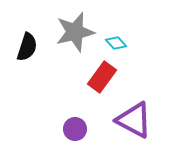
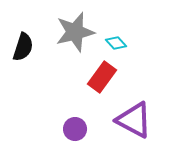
black semicircle: moved 4 px left
